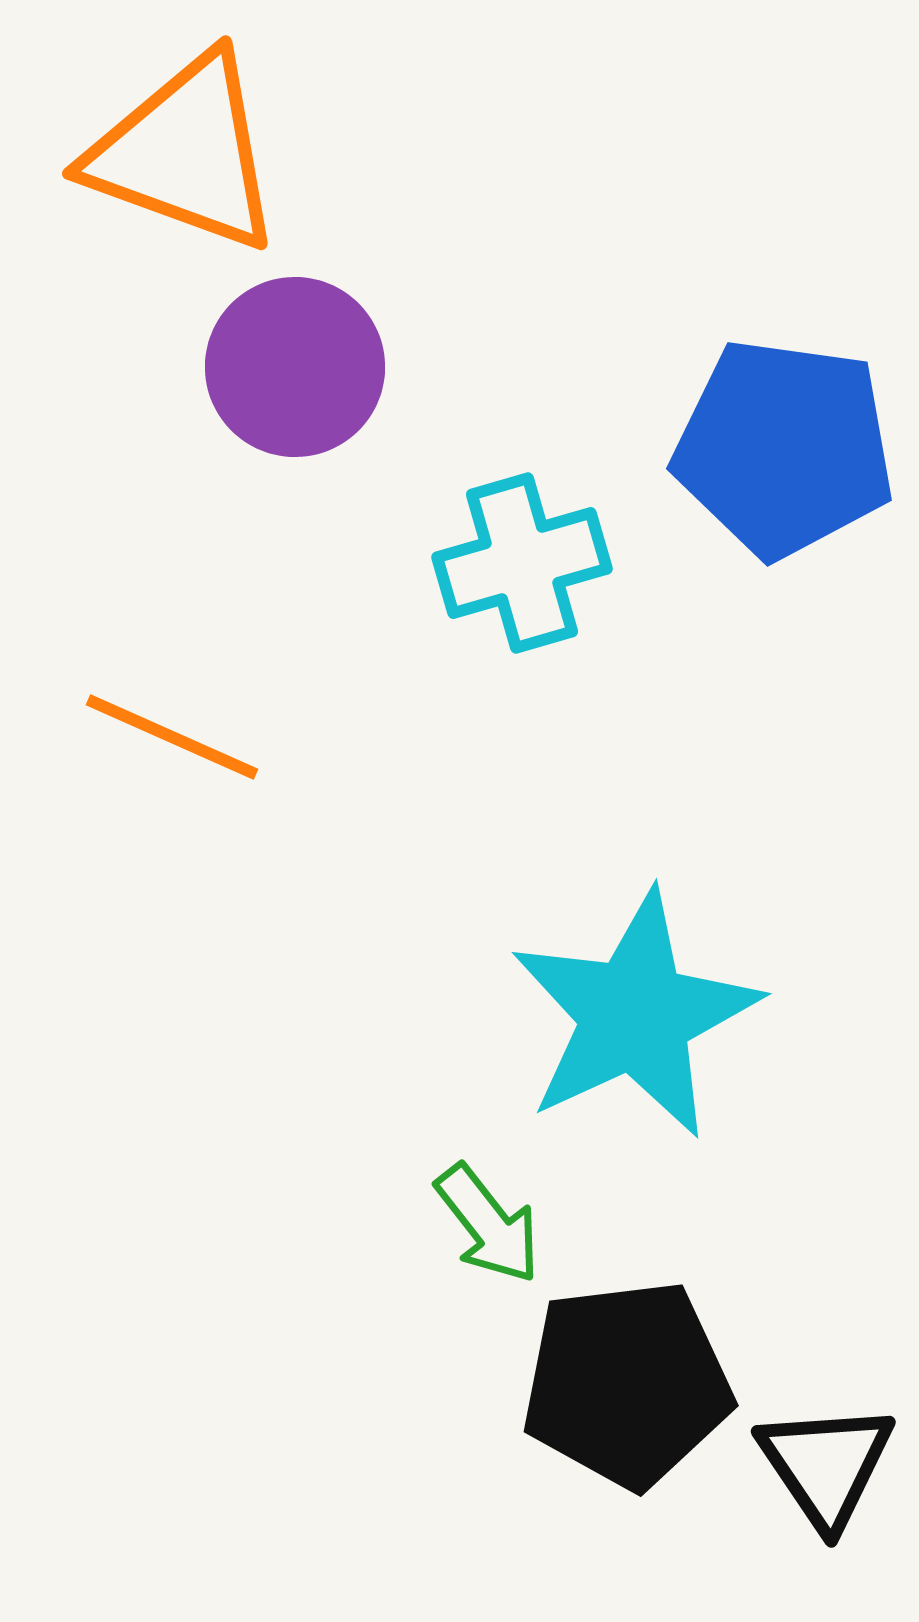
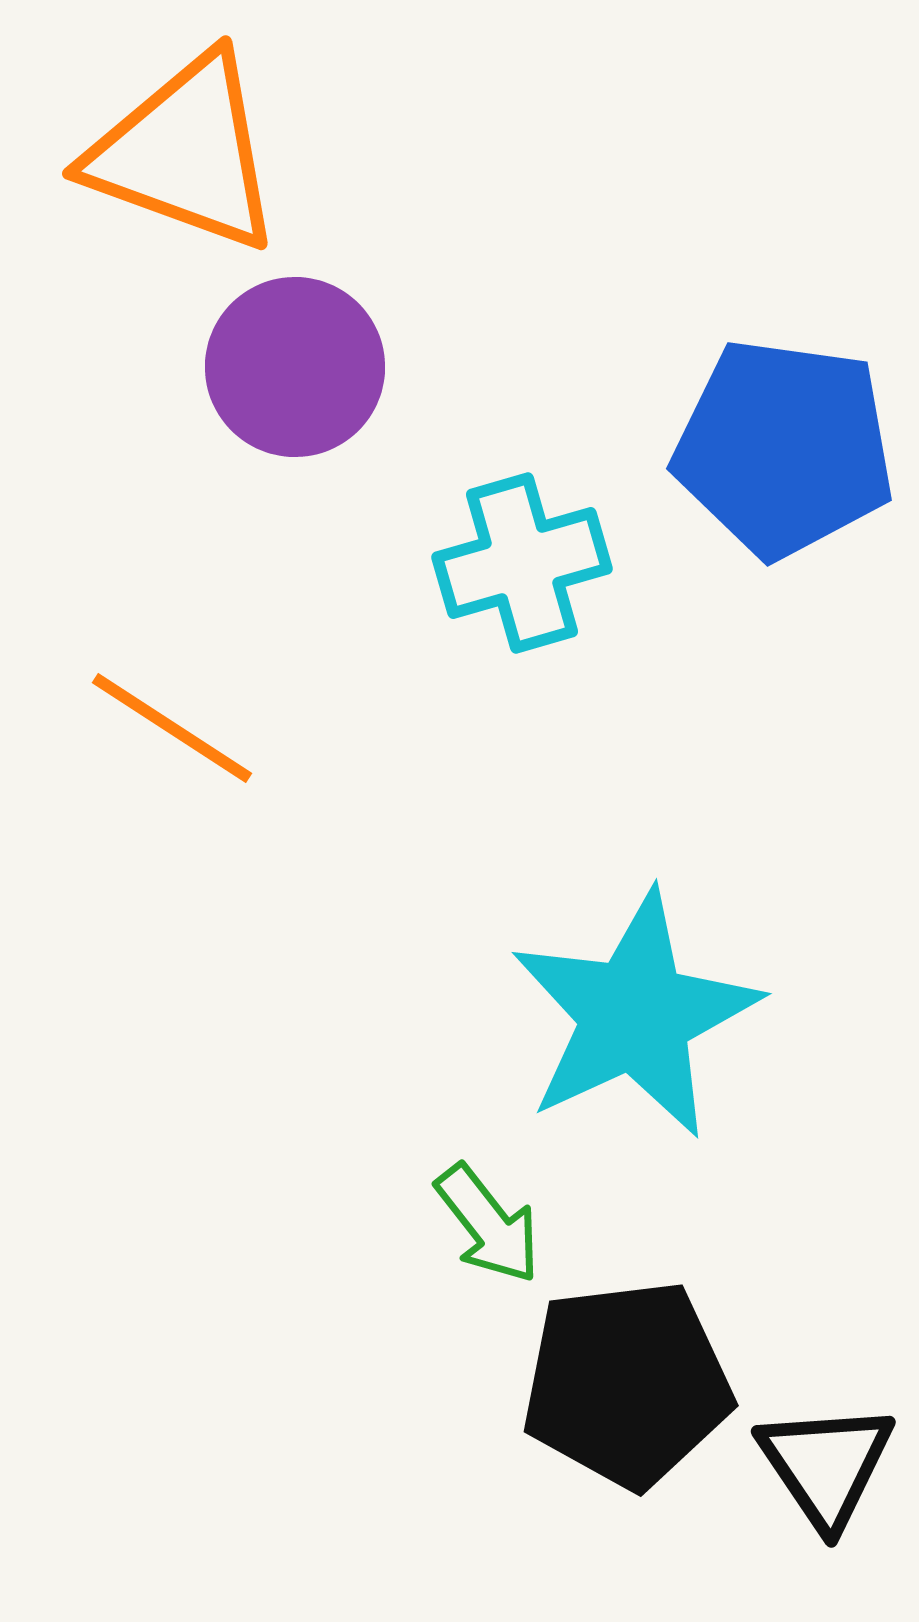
orange line: moved 9 px up; rotated 9 degrees clockwise
